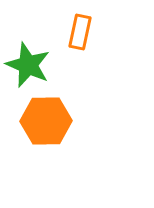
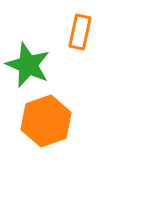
orange hexagon: rotated 18 degrees counterclockwise
